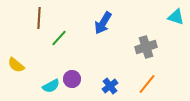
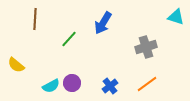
brown line: moved 4 px left, 1 px down
green line: moved 10 px right, 1 px down
purple circle: moved 4 px down
orange line: rotated 15 degrees clockwise
